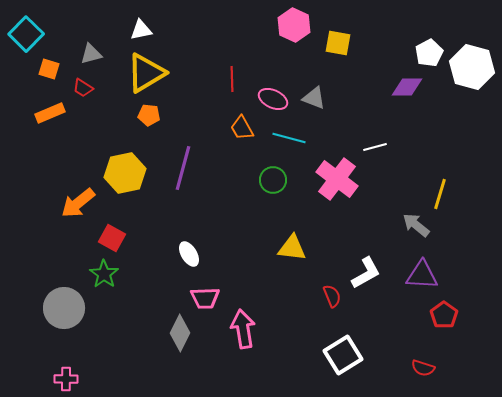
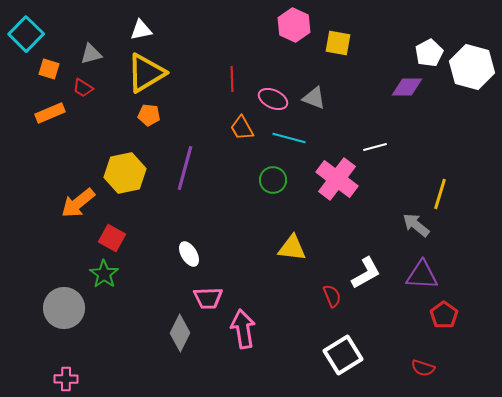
purple line at (183, 168): moved 2 px right
pink trapezoid at (205, 298): moved 3 px right
